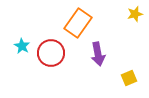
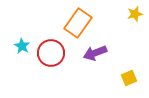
purple arrow: moved 3 px left, 1 px up; rotated 80 degrees clockwise
